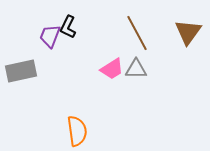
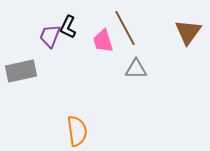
brown line: moved 12 px left, 5 px up
pink trapezoid: moved 9 px left, 28 px up; rotated 105 degrees clockwise
